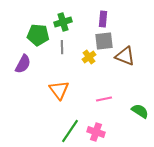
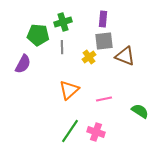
orange triangle: moved 10 px right; rotated 25 degrees clockwise
